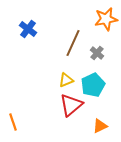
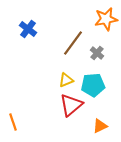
brown line: rotated 12 degrees clockwise
cyan pentagon: rotated 20 degrees clockwise
